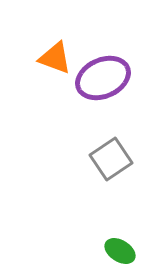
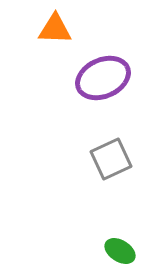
orange triangle: moved 29 px up; rotated 18 degrees counterclockwise
gray square: rotated 9 degrees clockwise
